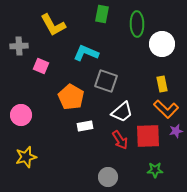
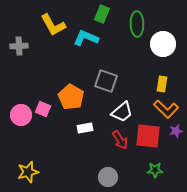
green rectangle: rotated 12 degrees clockwise
white circle: moved 1 px right
cyan L-shape: moved 15 px up
pink square: moved 2 px right, 43 px down
yellow rectangle: rotated 21 degrees clockwise
white rectangle: moved 2 px down
red square: rotated 8 degrees clockwise
yellow star: moved 2 px right, 15 px down
